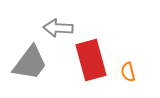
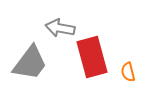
gray arrow: moved 2 px right; rotated 8 degrees clockwise
red rectangle: moved 1 px right, 3 px up
